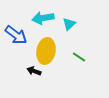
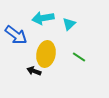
yellow ellipse: moved 3 px down
